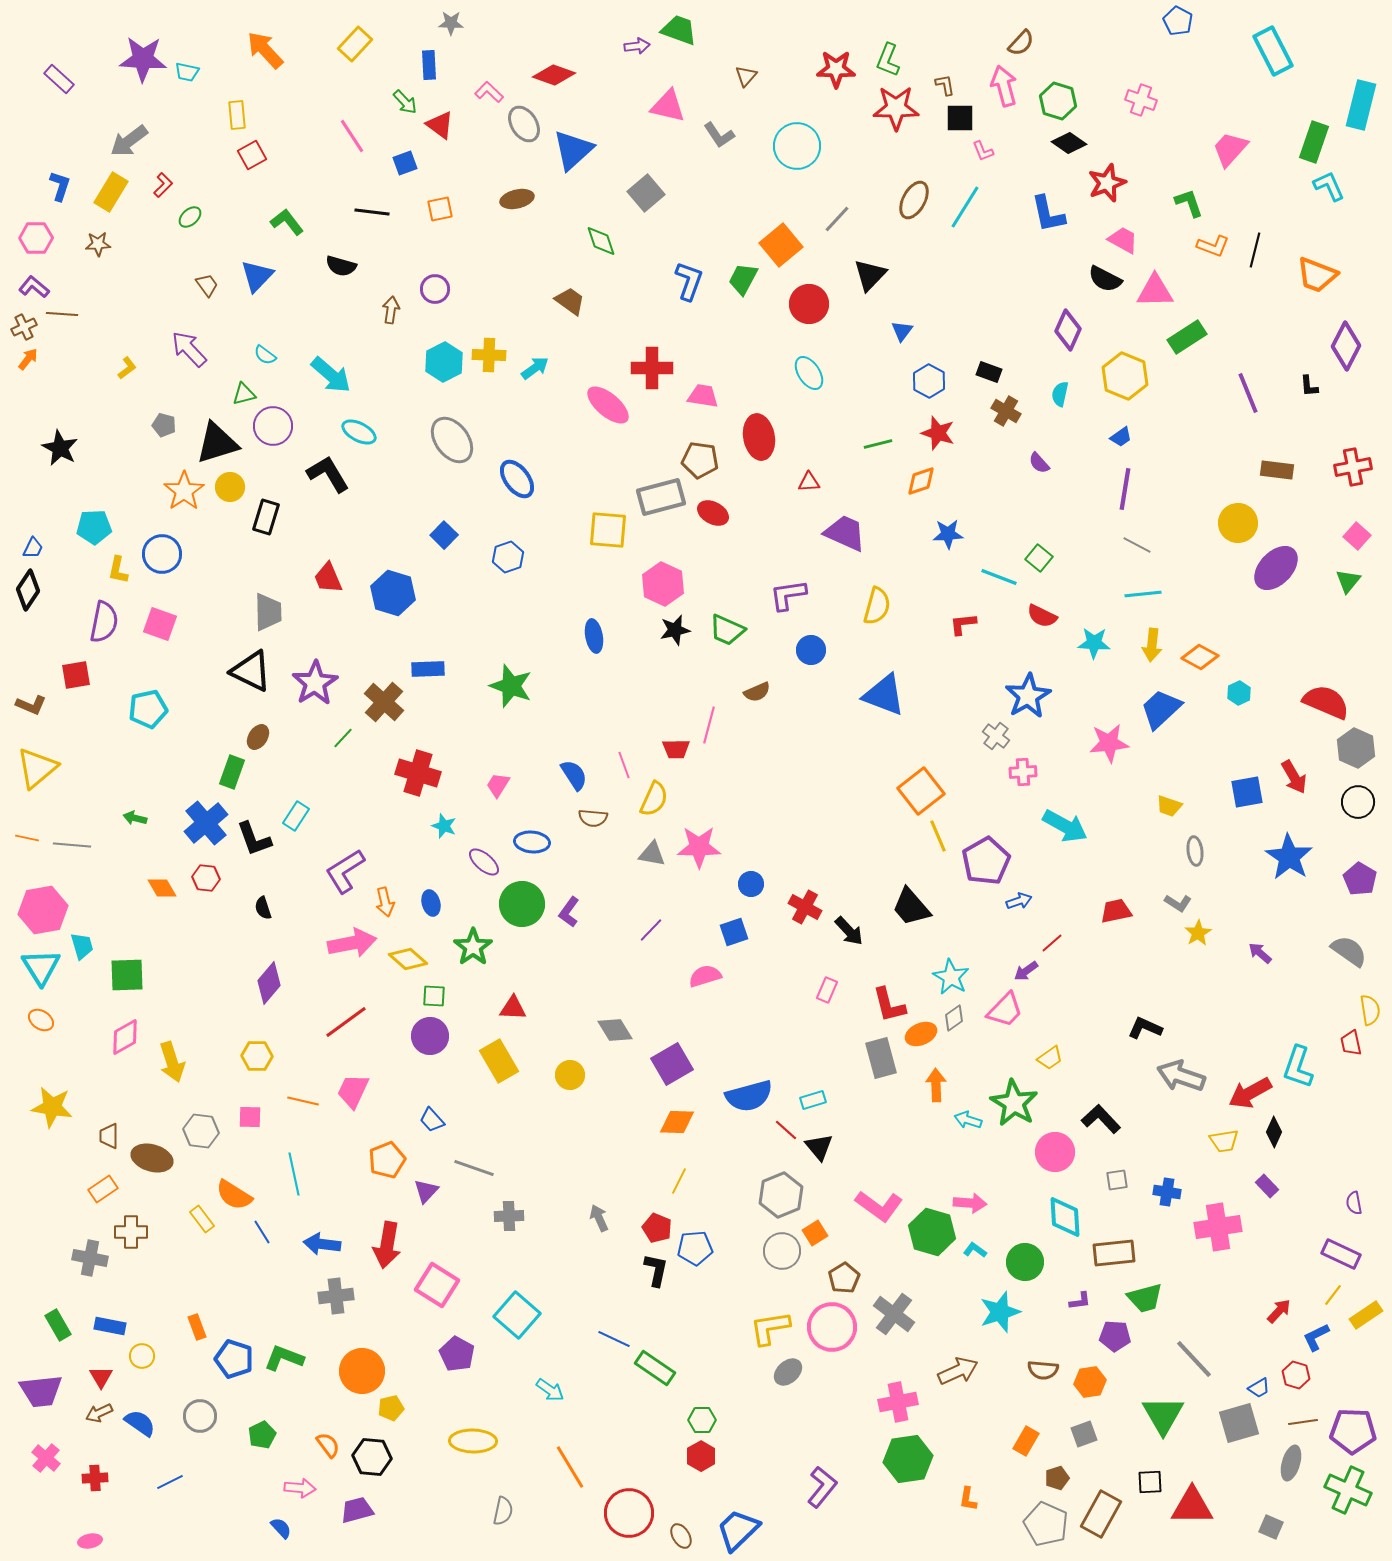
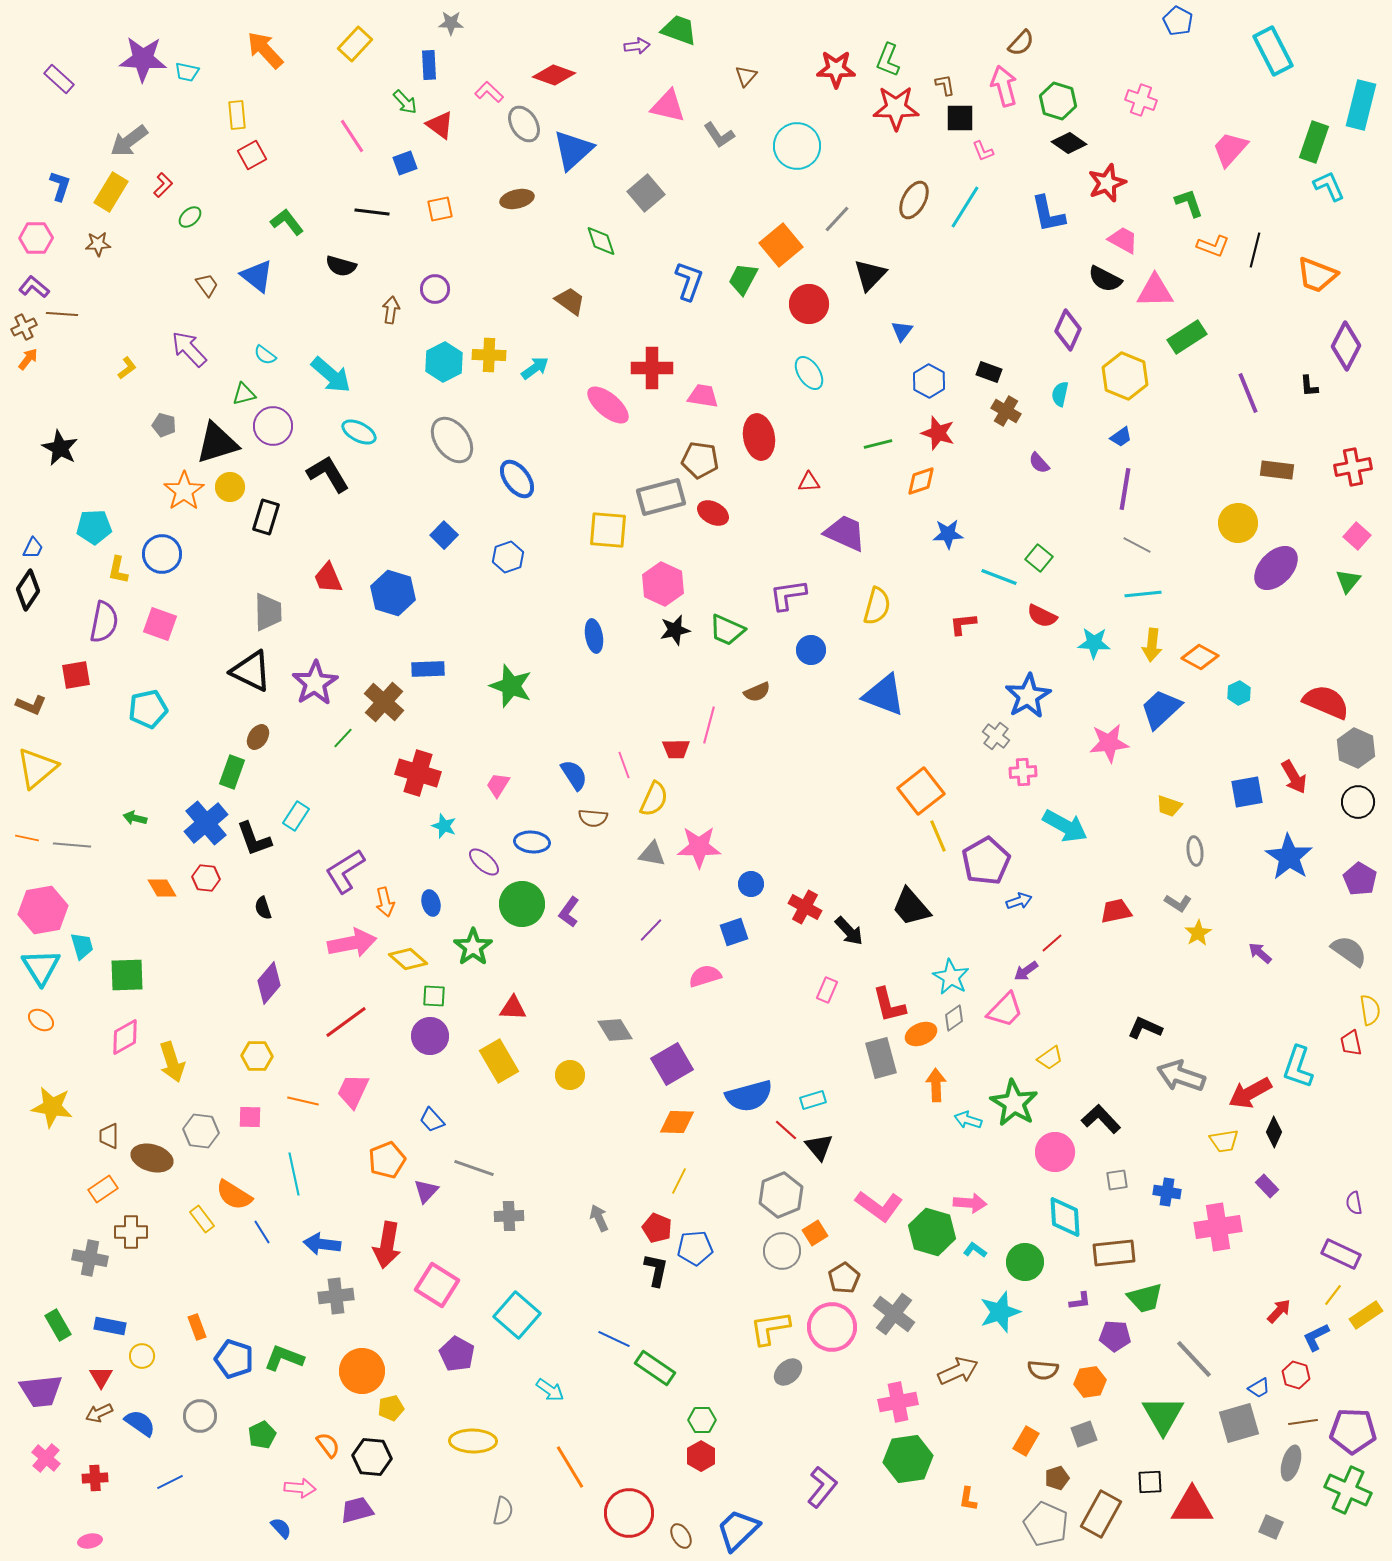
blue triangle at (257, 276): rotated 36 degrees counterclockwise
